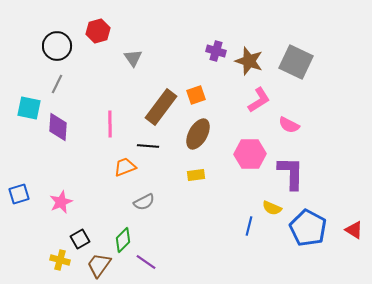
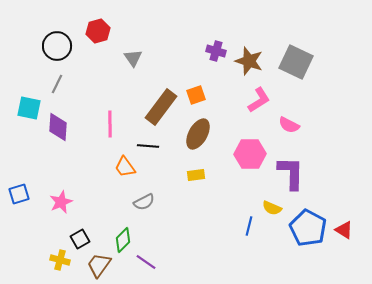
orange trapezoid: rotated 105 degrees counterclockwise
red triangle: moved 10 px left
